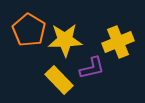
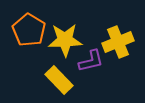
purple L-shape: moved 1 px left, 7 px up
